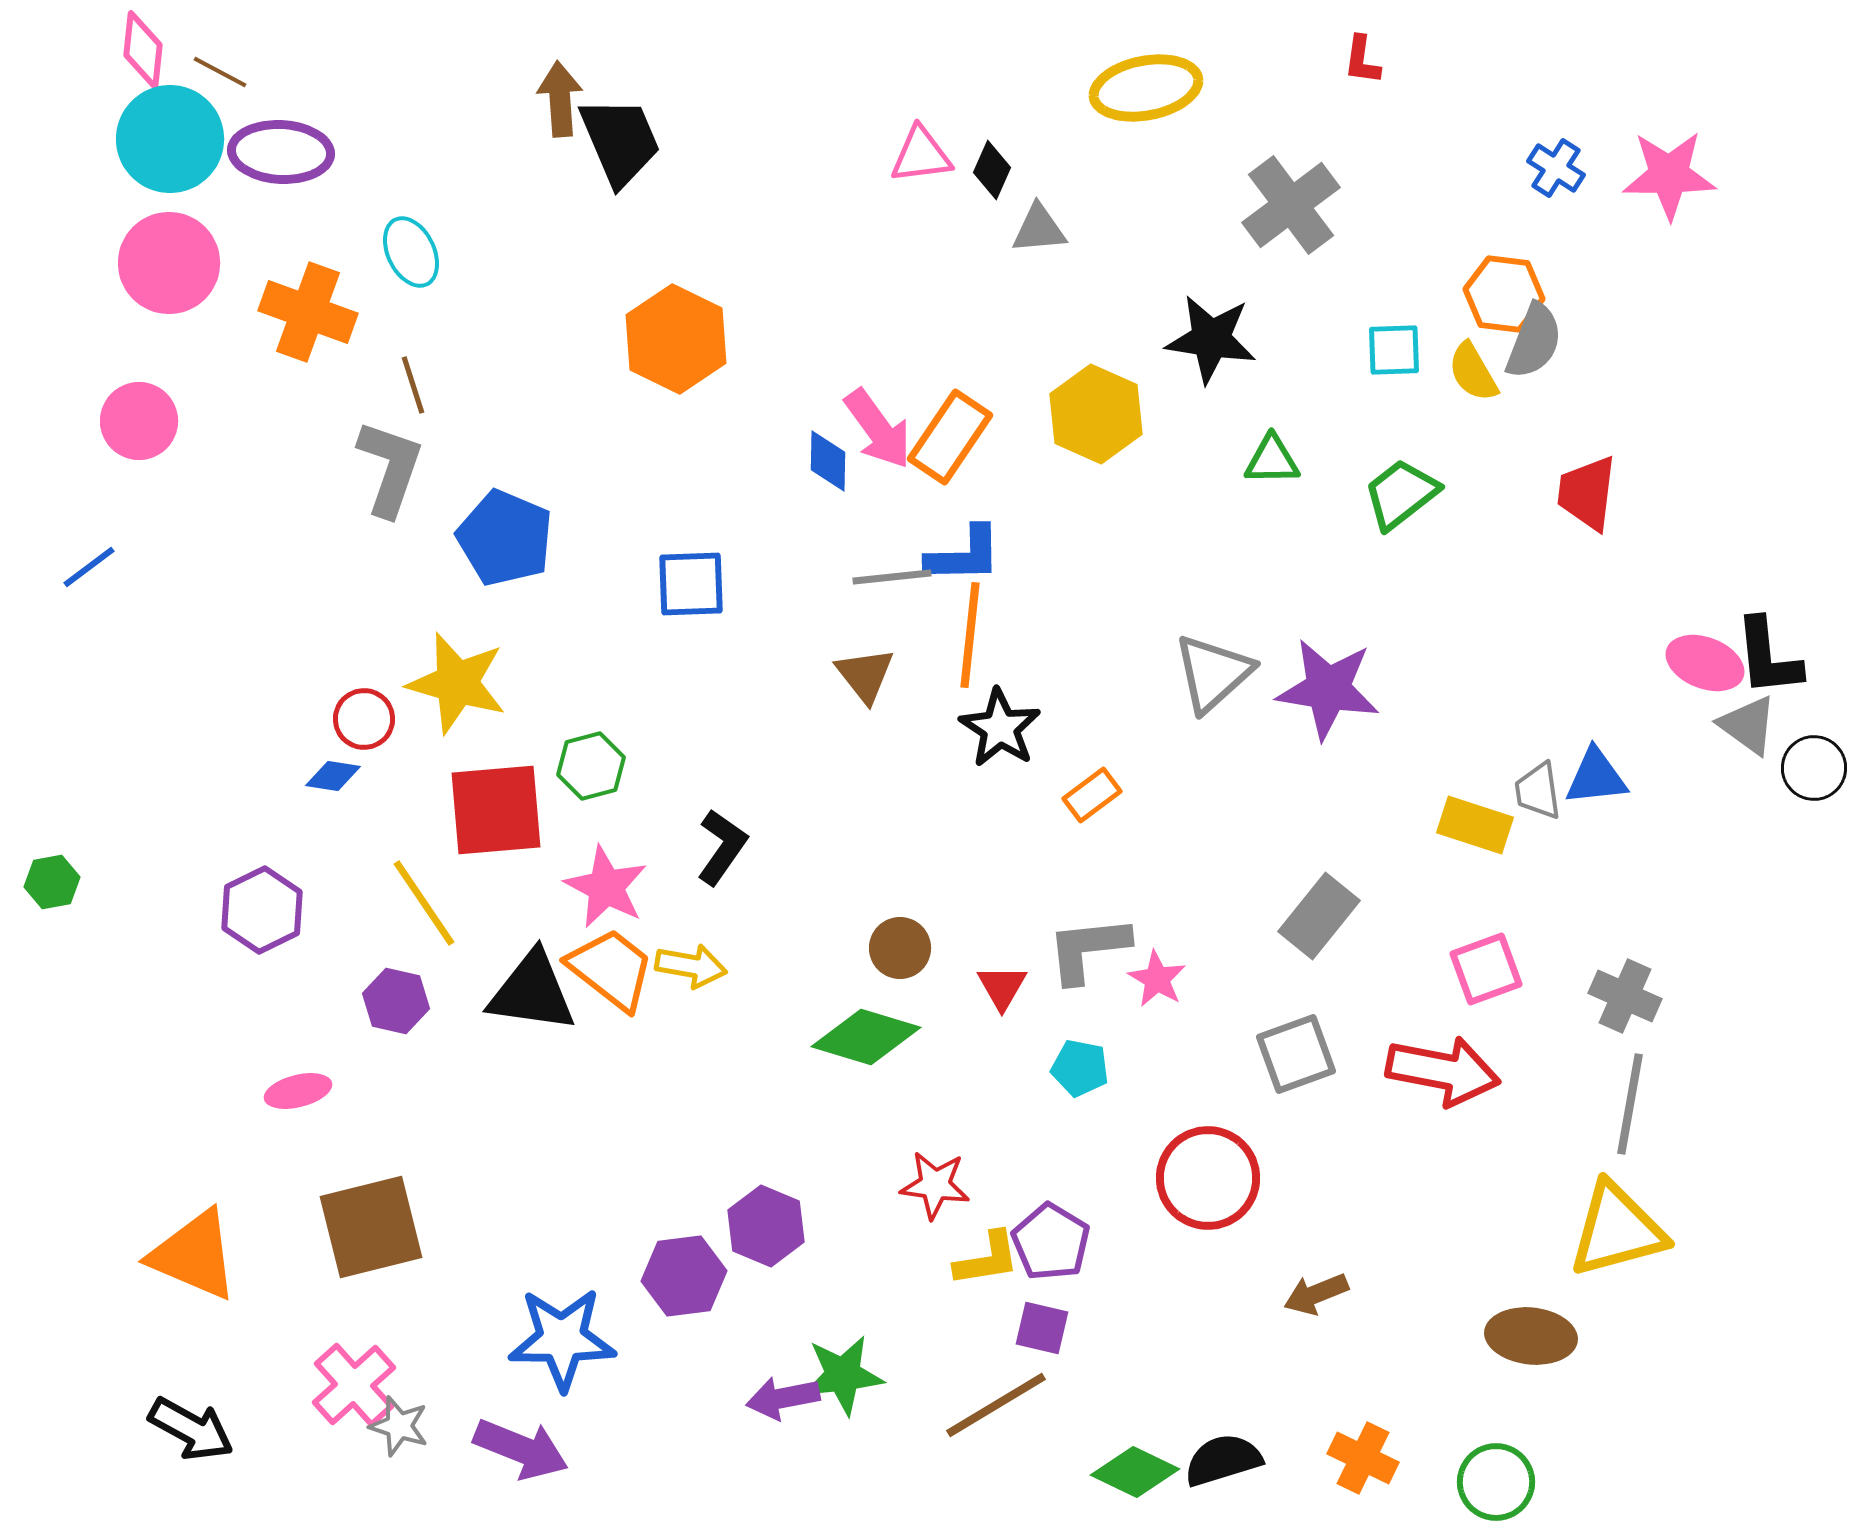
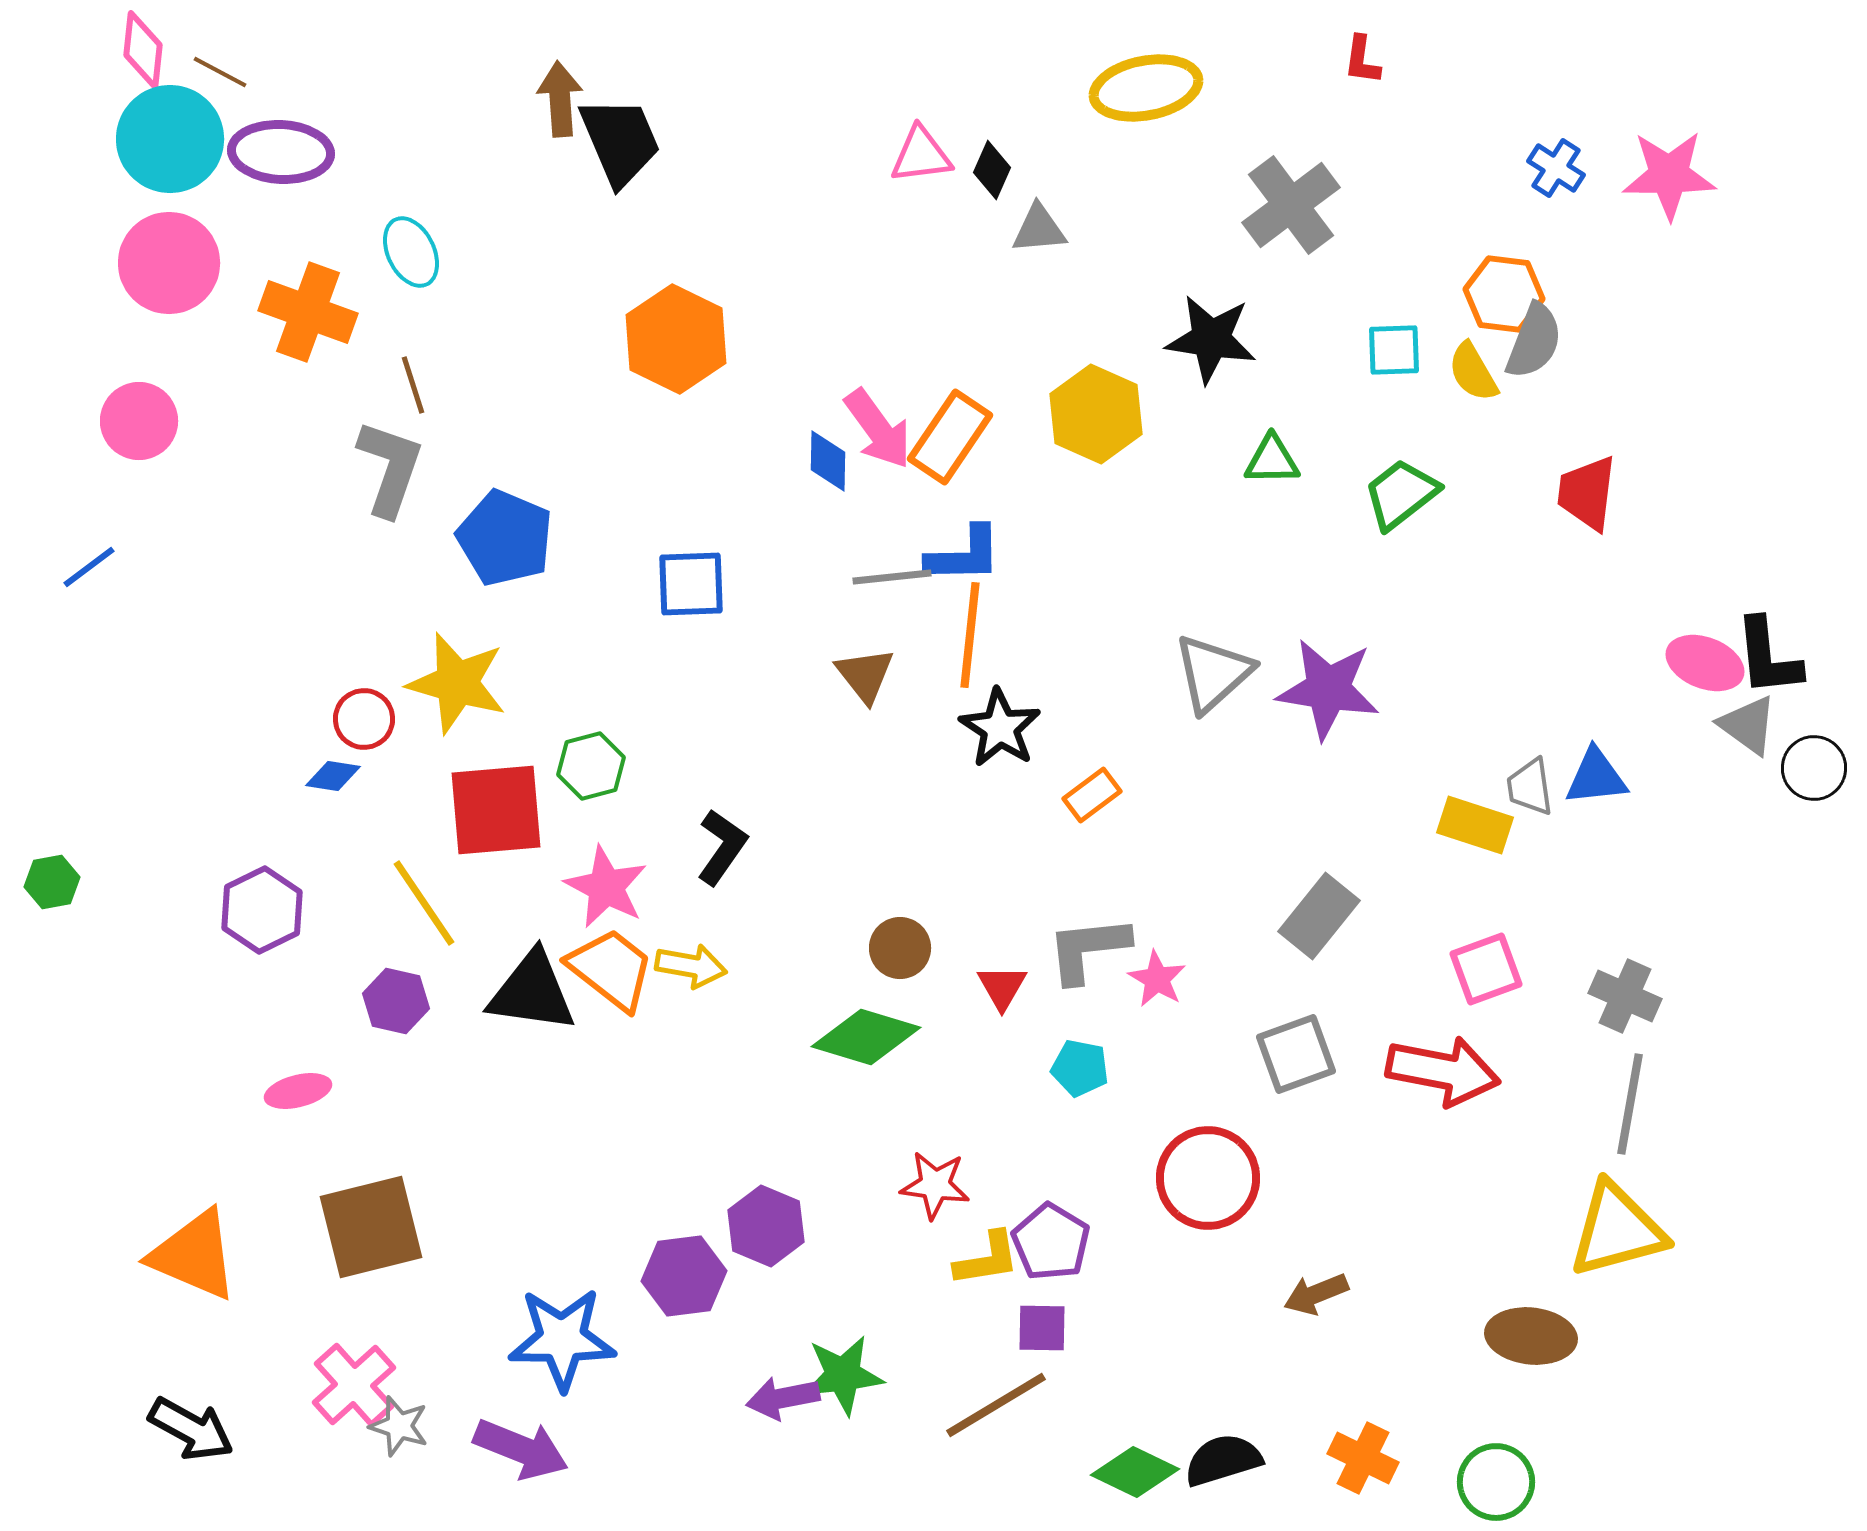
gray trapezoid at (1538, 791): moved 8 px left, 4 px up
purple square at (1042, 1328): rotated 12 degrees counterclockwise
